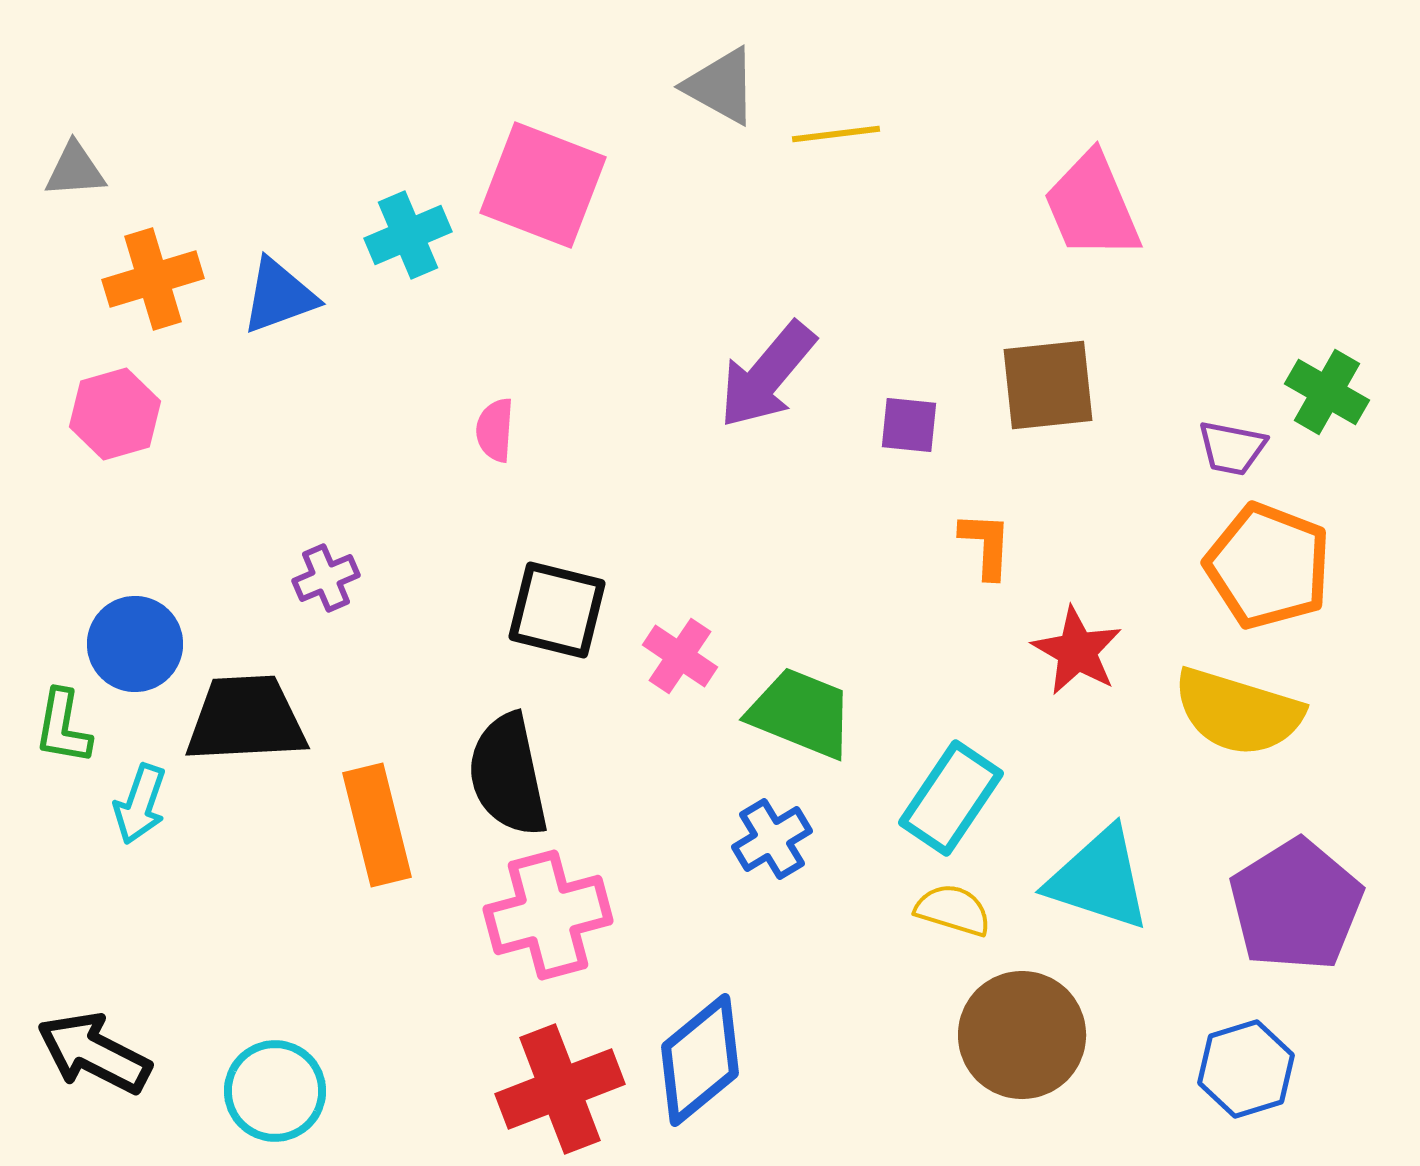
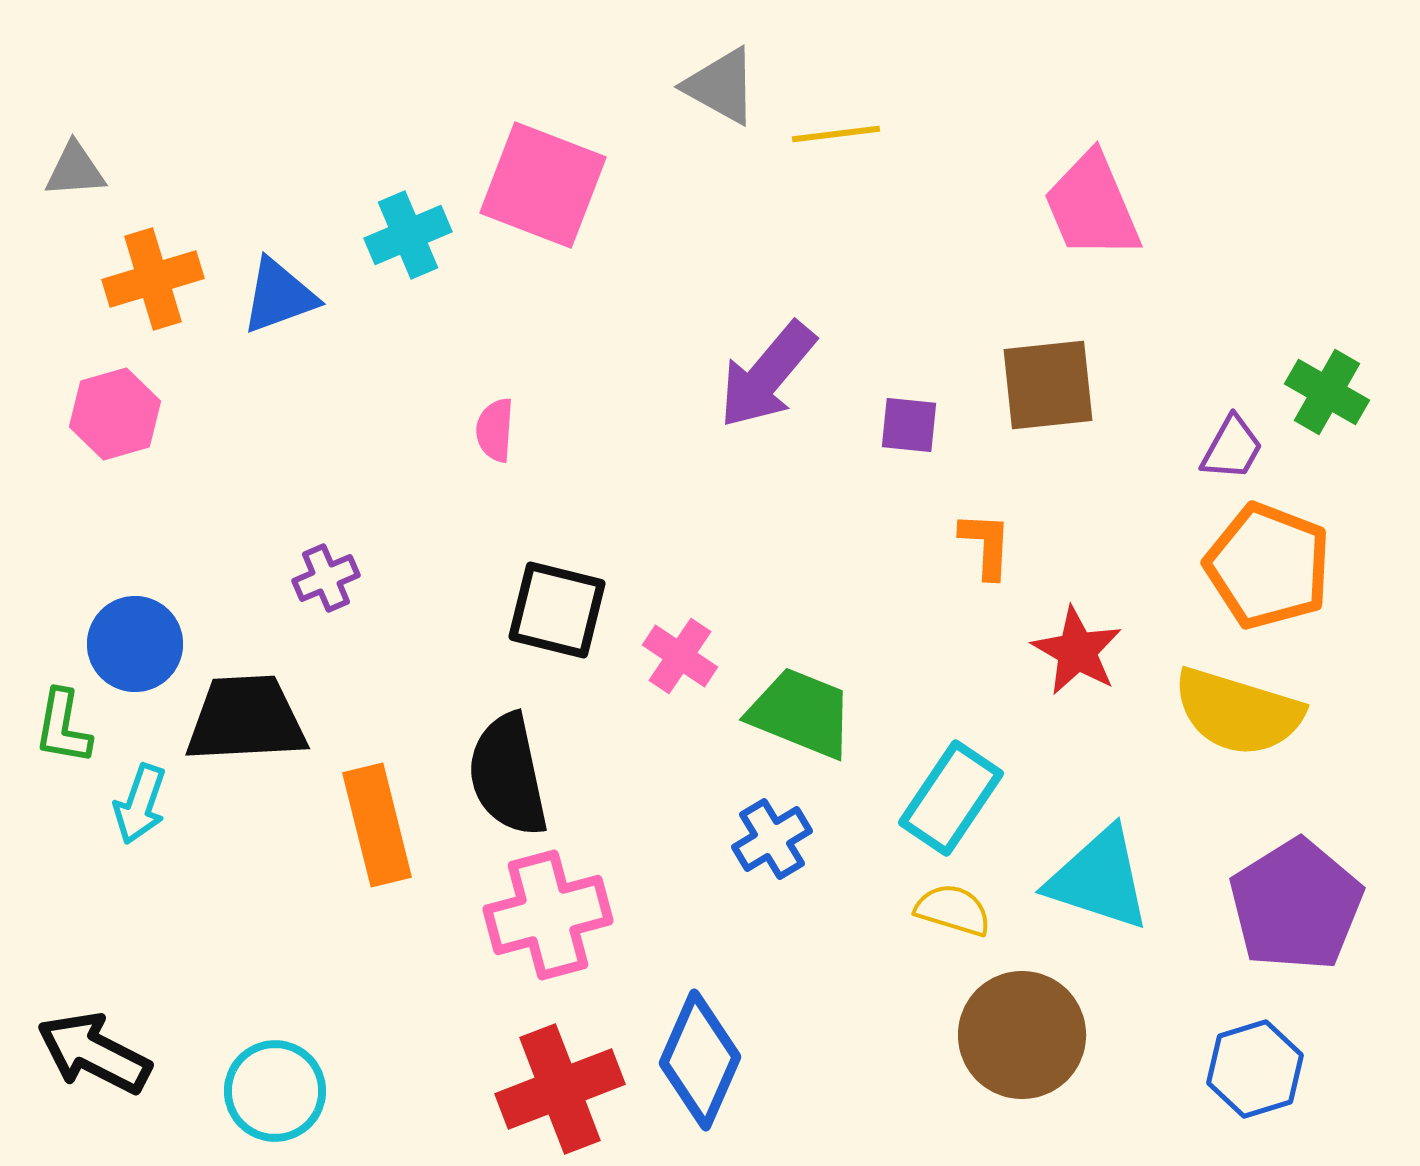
purple trapezoid at (1232, 448): rotated 72 degrees counterclockwise
blue diamond at (700, 1060): rotated 27 degrees counterclockwise
blue hexagon at (1246, 1069): moved 9 px right
